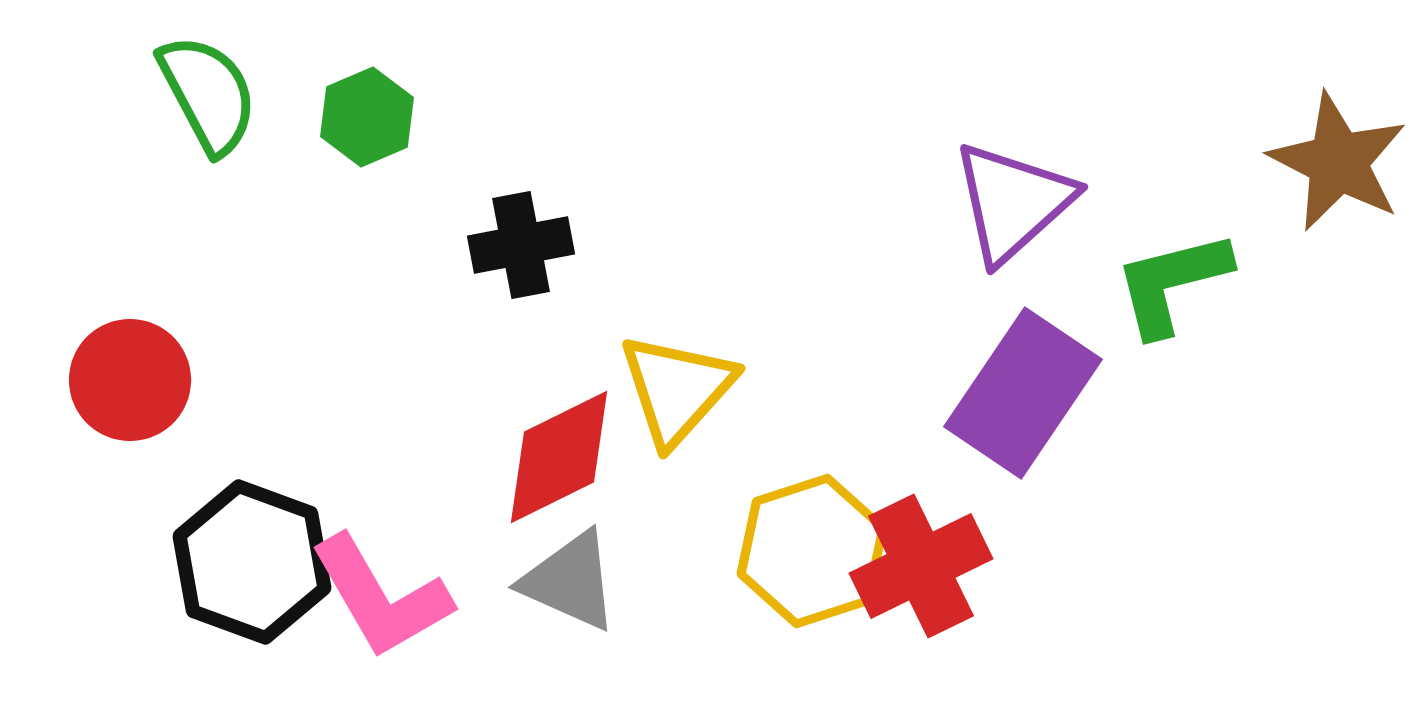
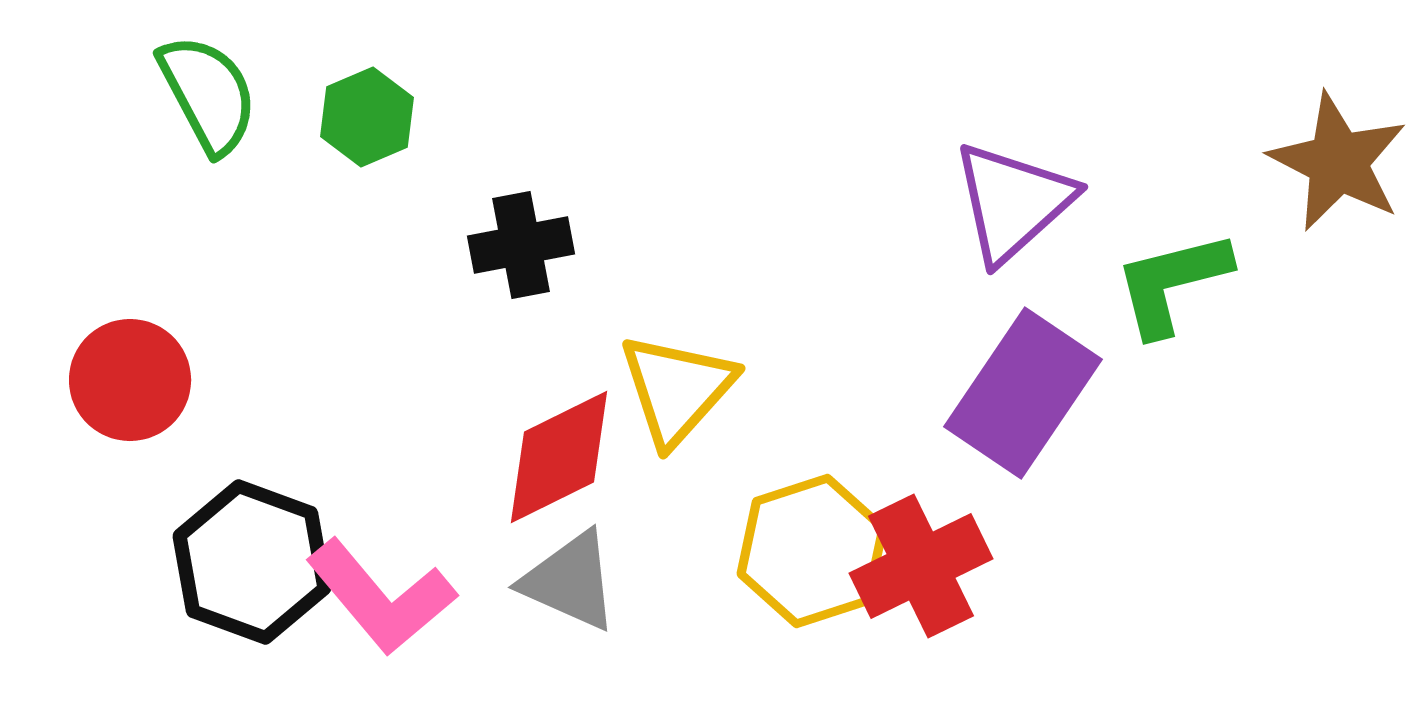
pink L-shape: rotated 10 degrees counterclockwise
